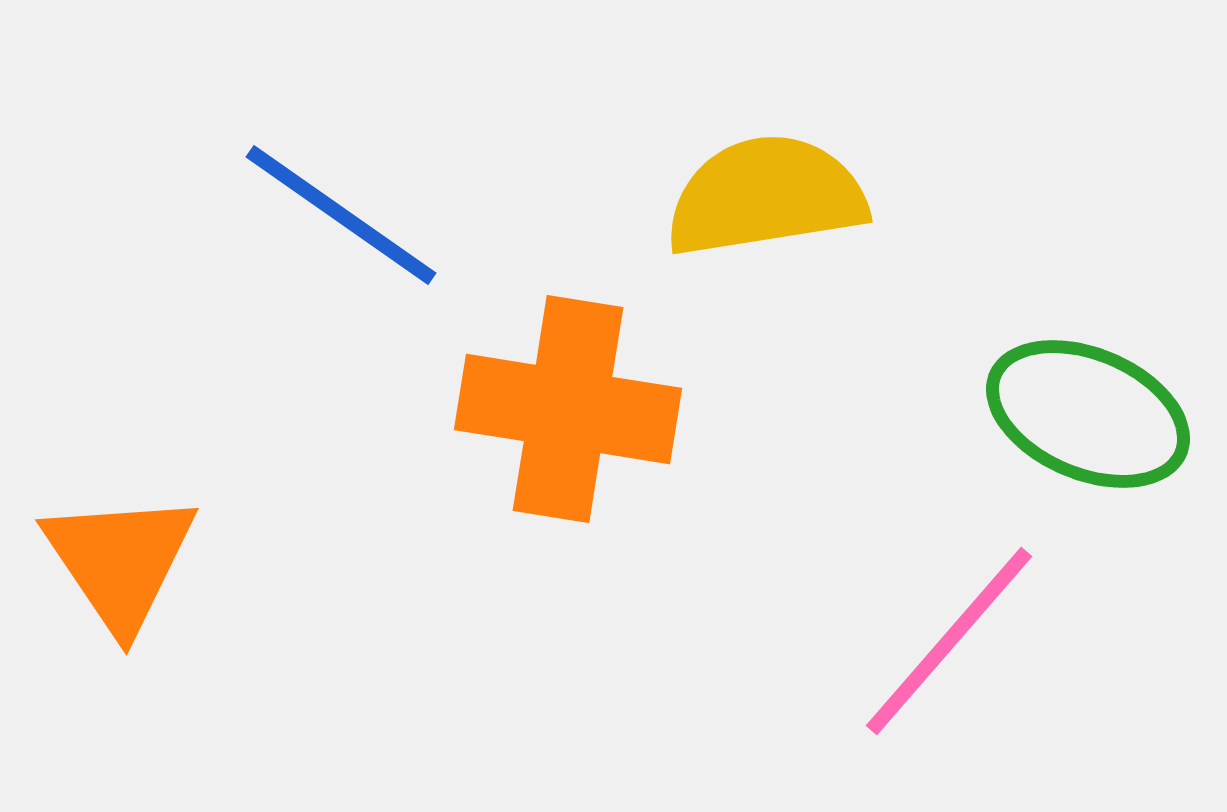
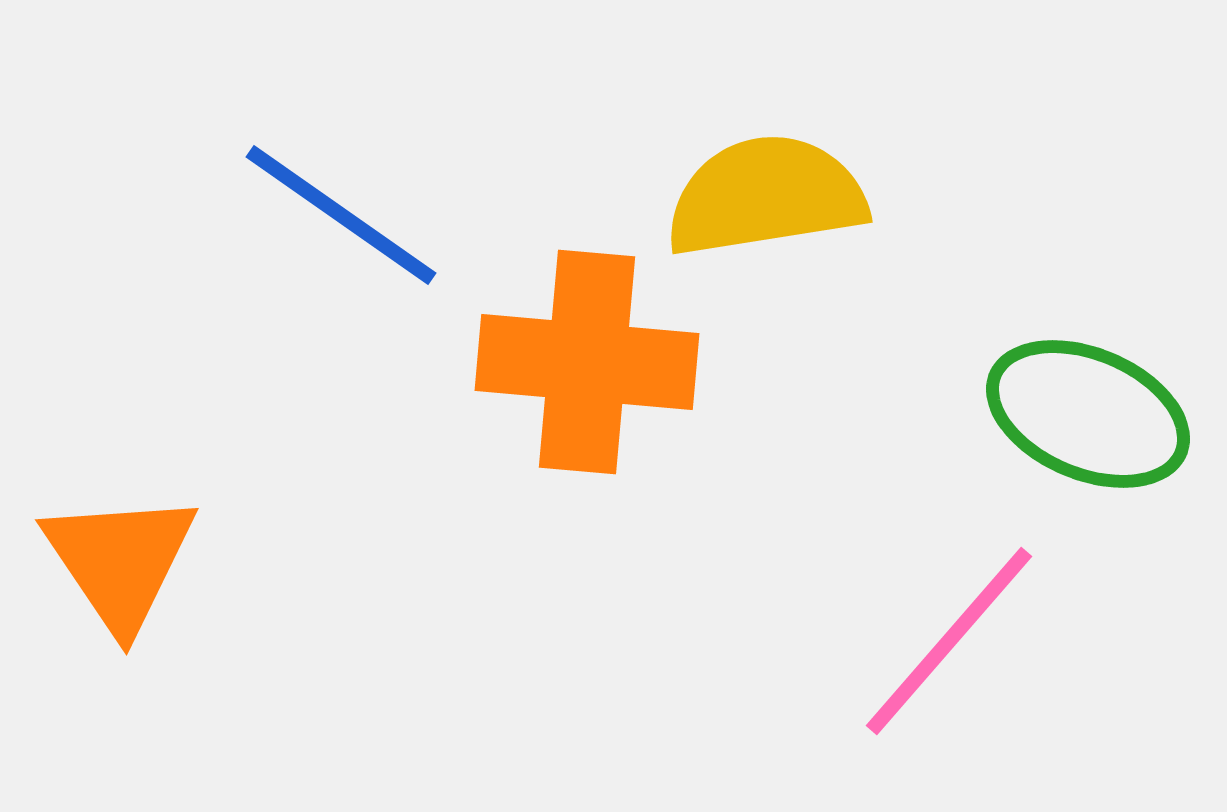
orange cross: moved 19 px right, 47 px up; rotated 4 degrees counterclockwise
